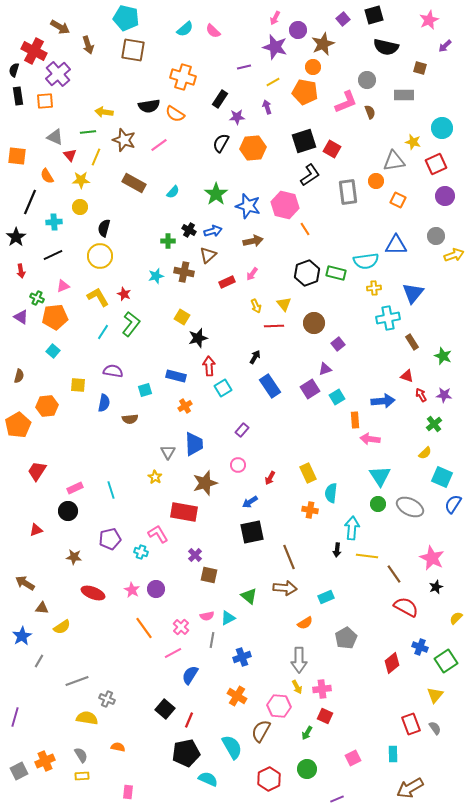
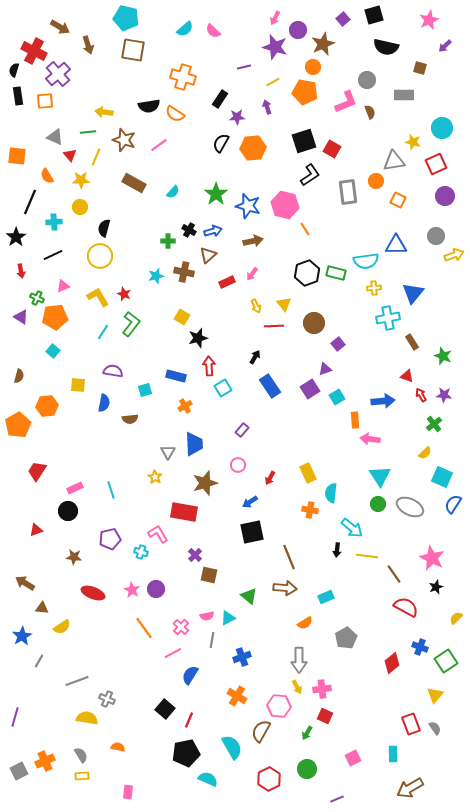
cyan arrow at (352, 528): rotated 125 degrees clockwise
